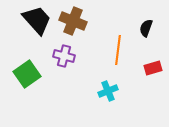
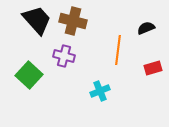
brown cross: rotated 8 degrees counterclockwise
black semicircle: rotated 48 degrees clockwise
green square: moved 2 px right, 1 px down; rotated 12 degrees counterclockwise
cyan cross: moved 8 px left
